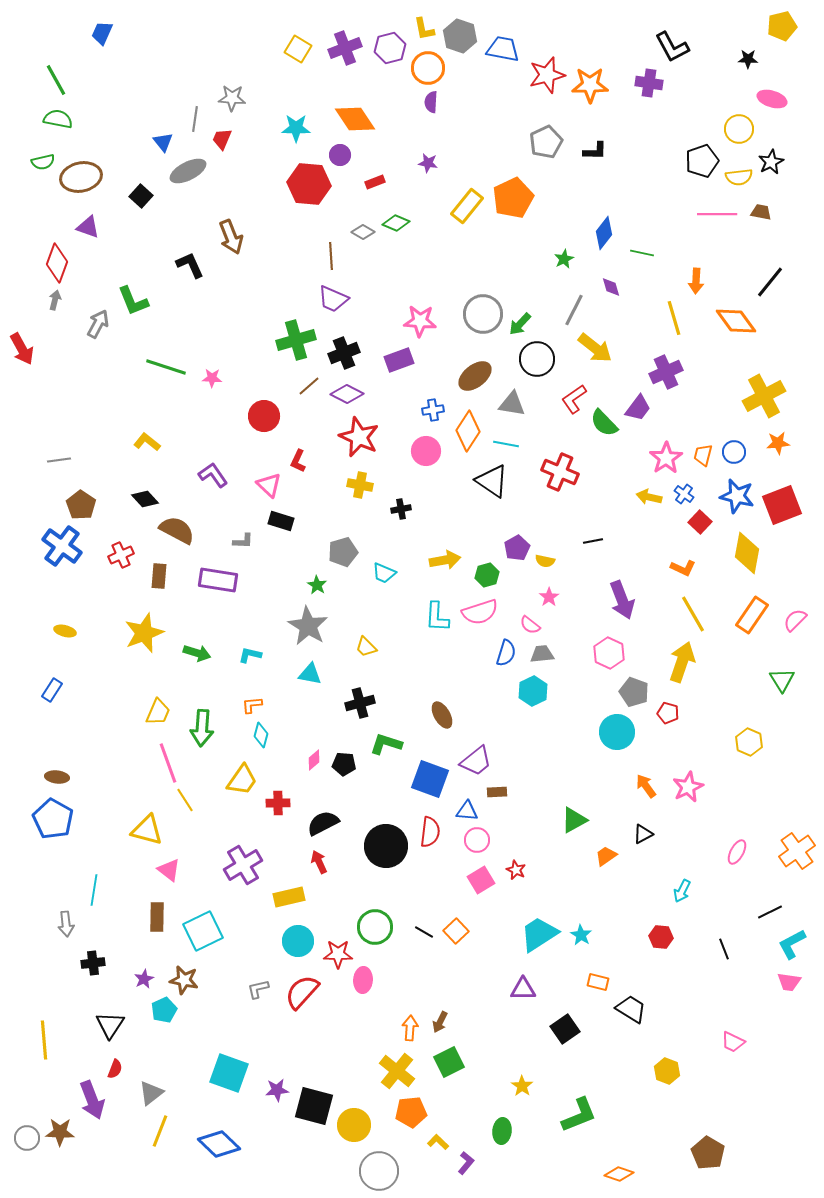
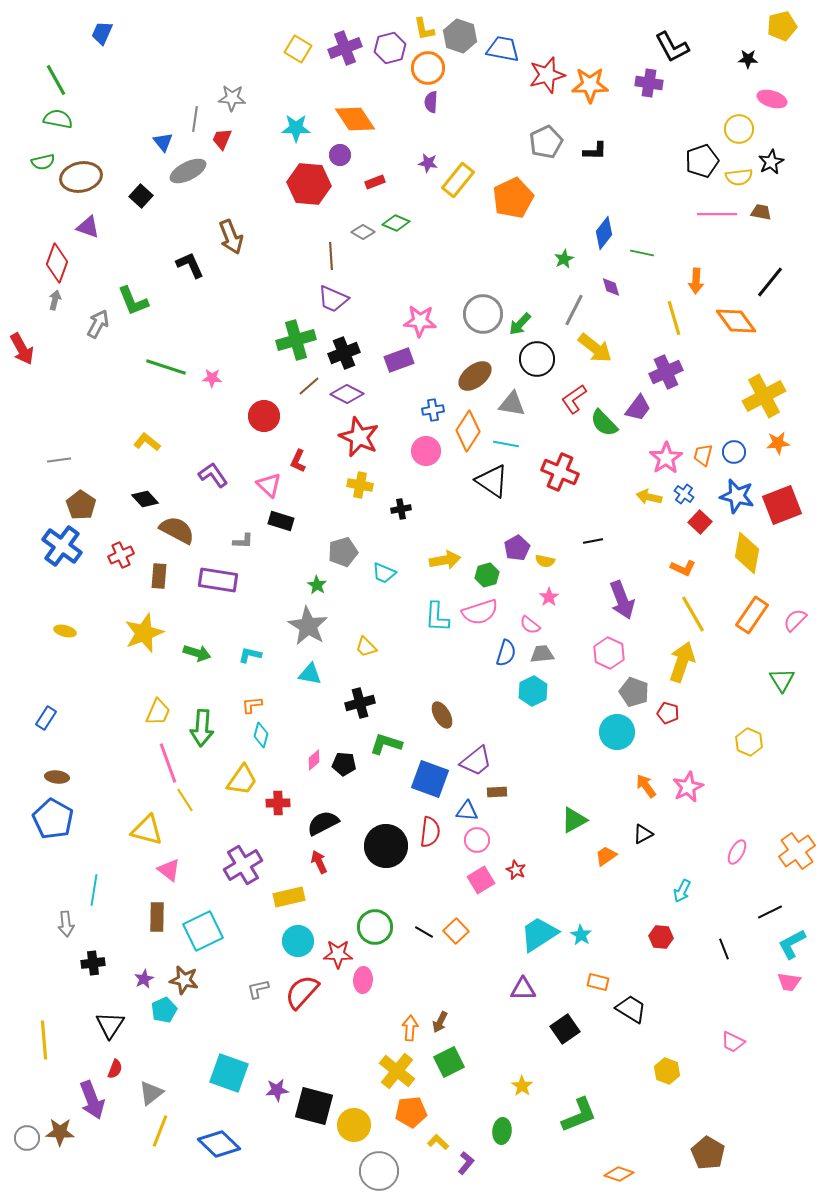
yellow rectangle at (467, 206): moved 9 px left, 26 px up
blue rectangle at (52, 690): moved 6 px left, 28 px down
